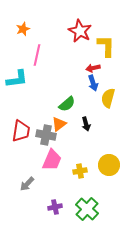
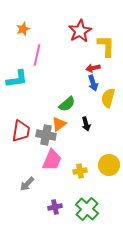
red star: rotated 15 degrees clockwise
